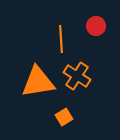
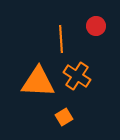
orange triangle: rotated 12 degrees clockwise
